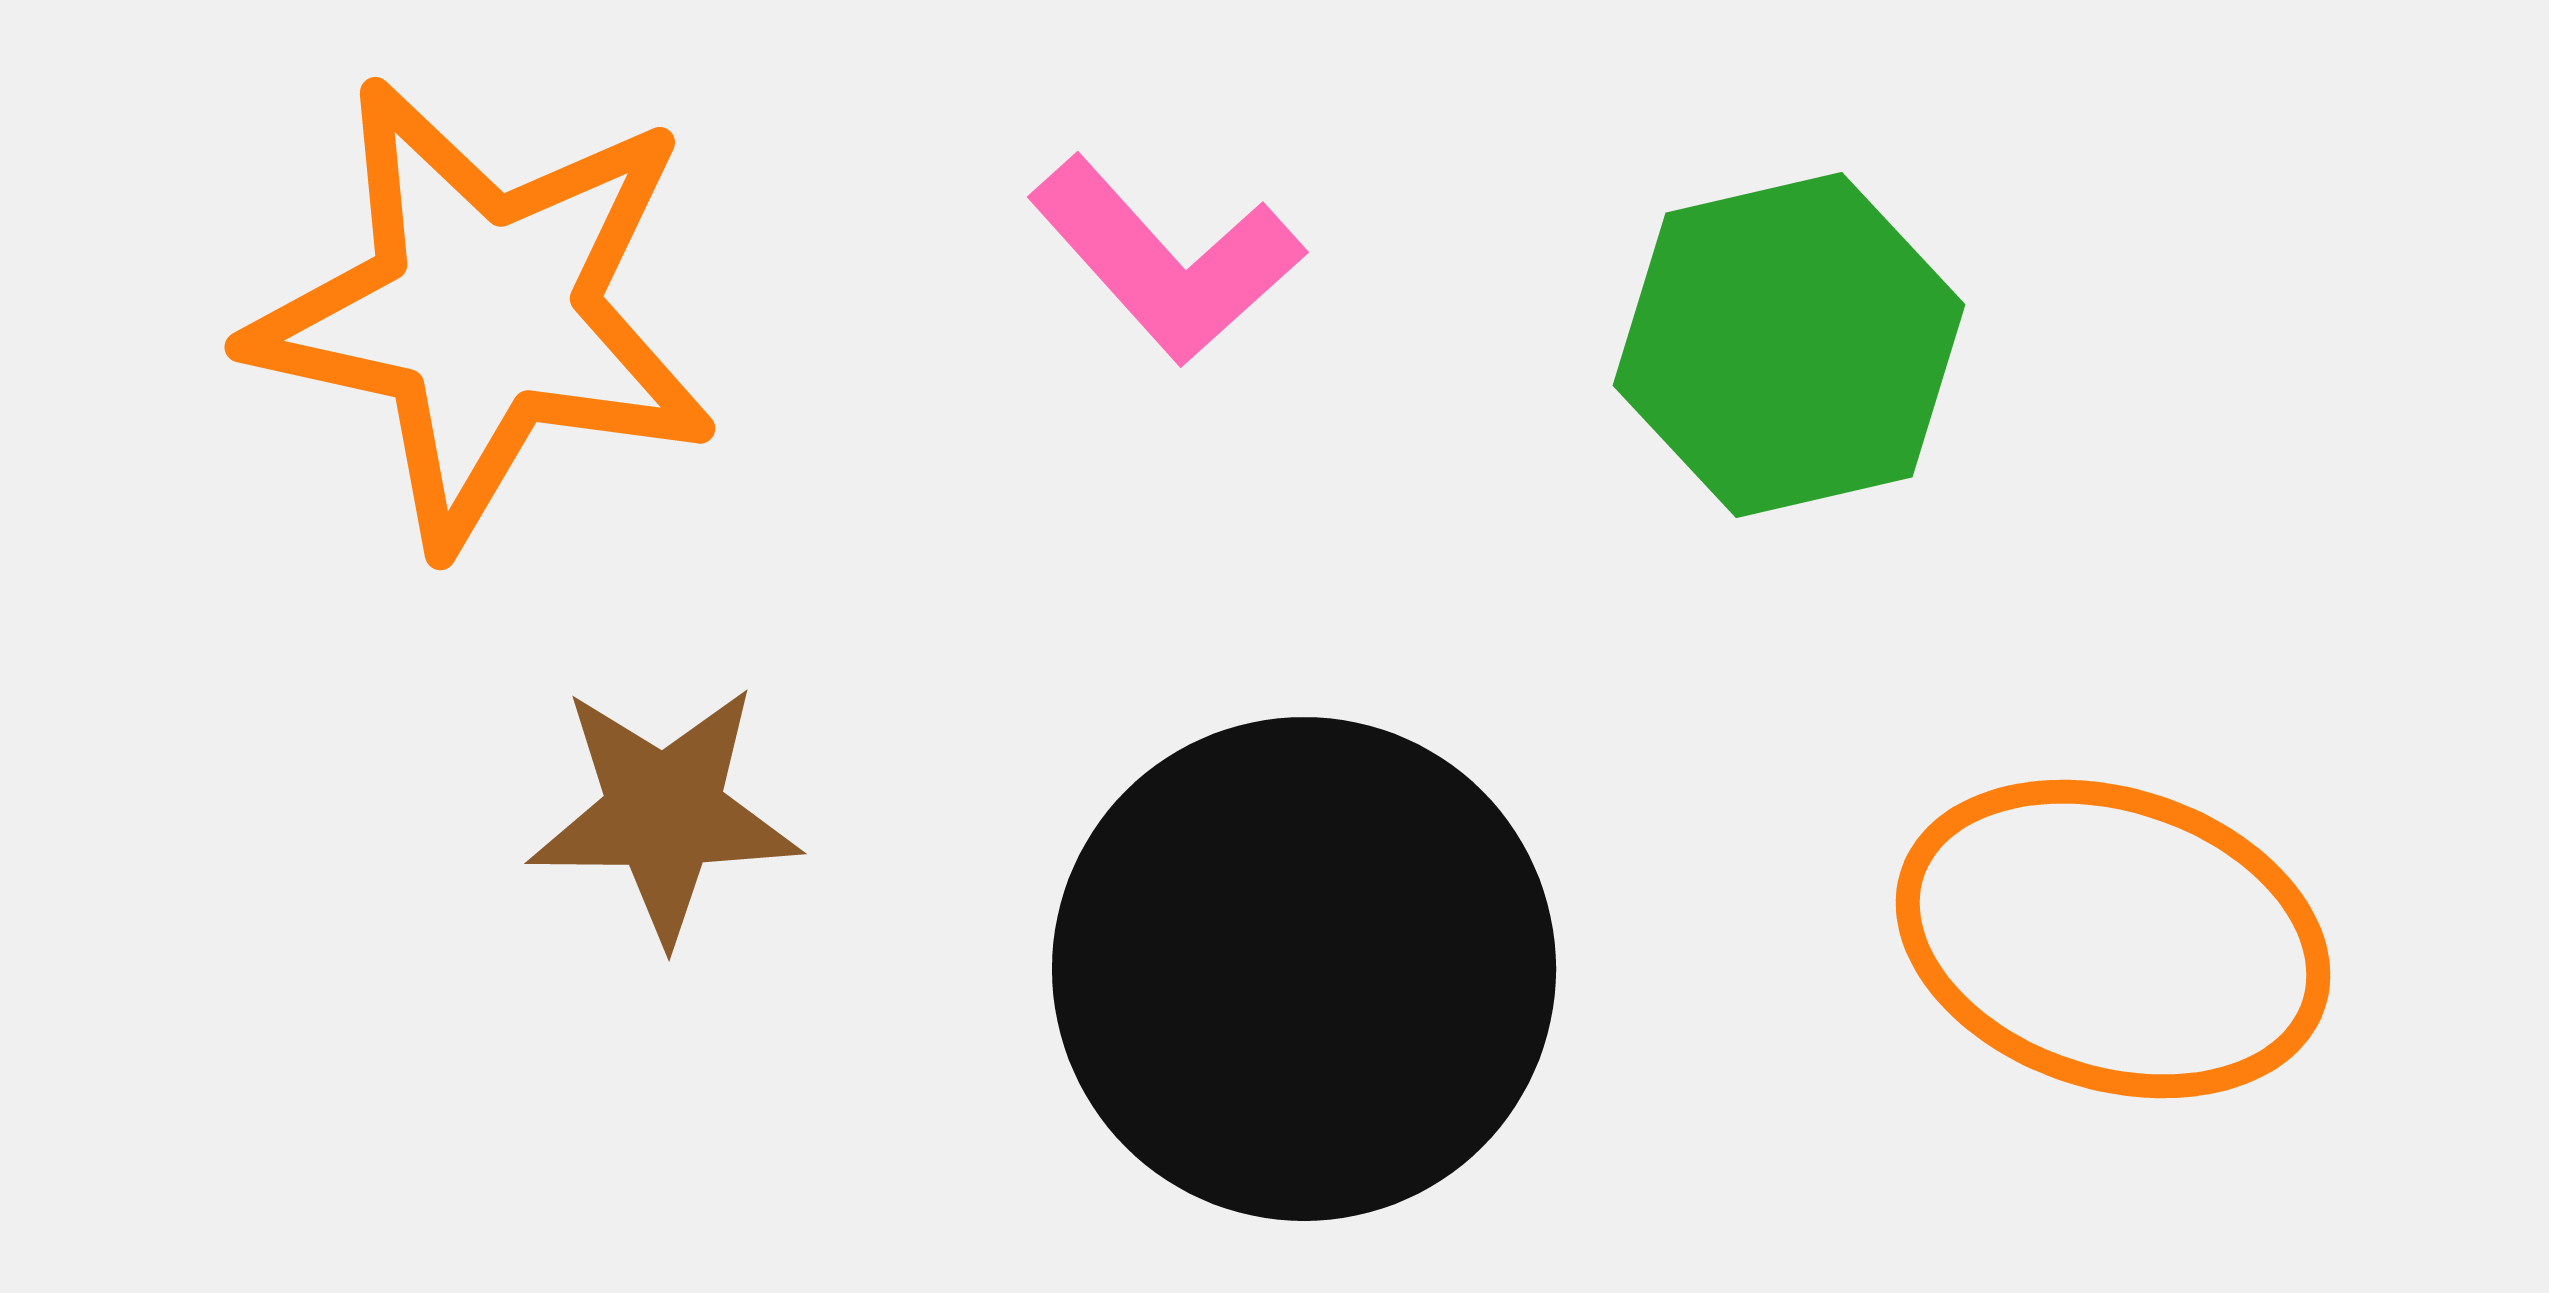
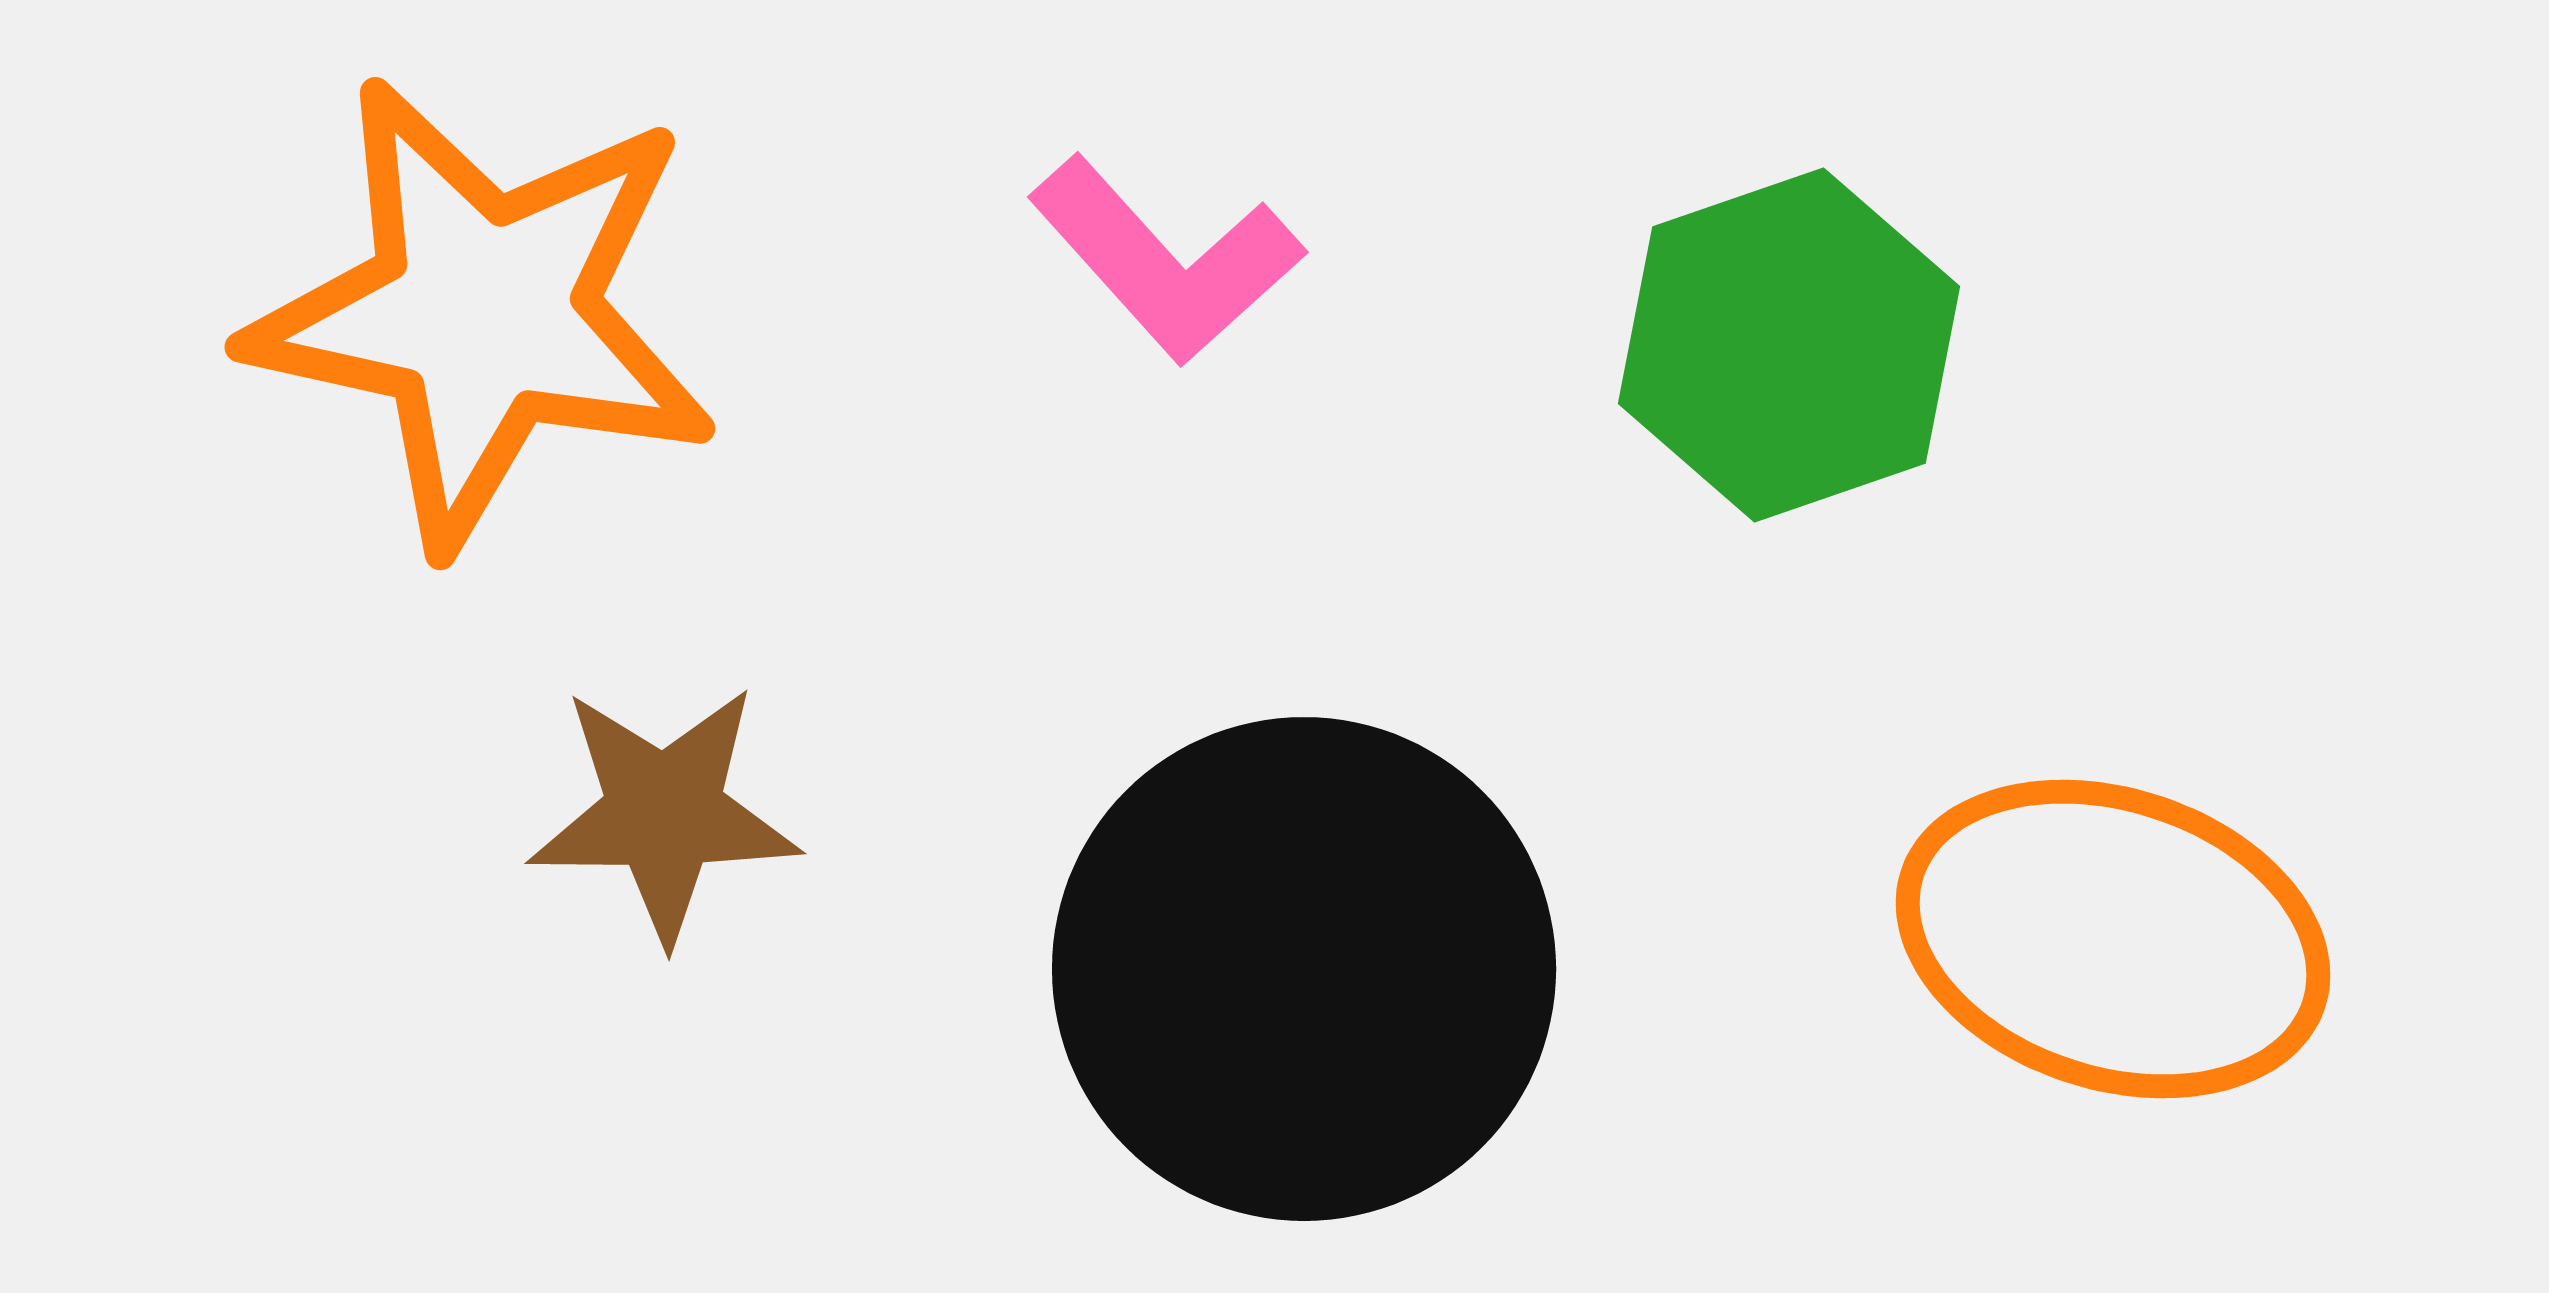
green hexagon: rotated 6 degrees counterclockwise
